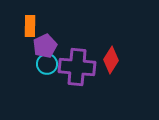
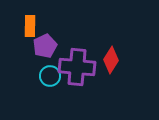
cyan circle: moved 3 px right, 12 px down
